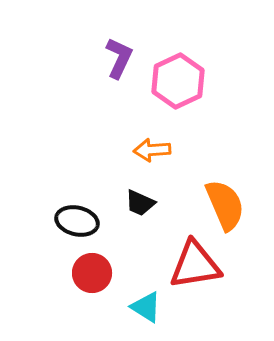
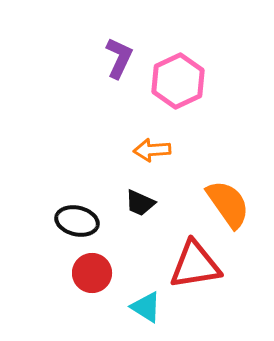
orange semicircle: moved 3 px right, 1 px up; rotated 12 degrees counterclockwise
